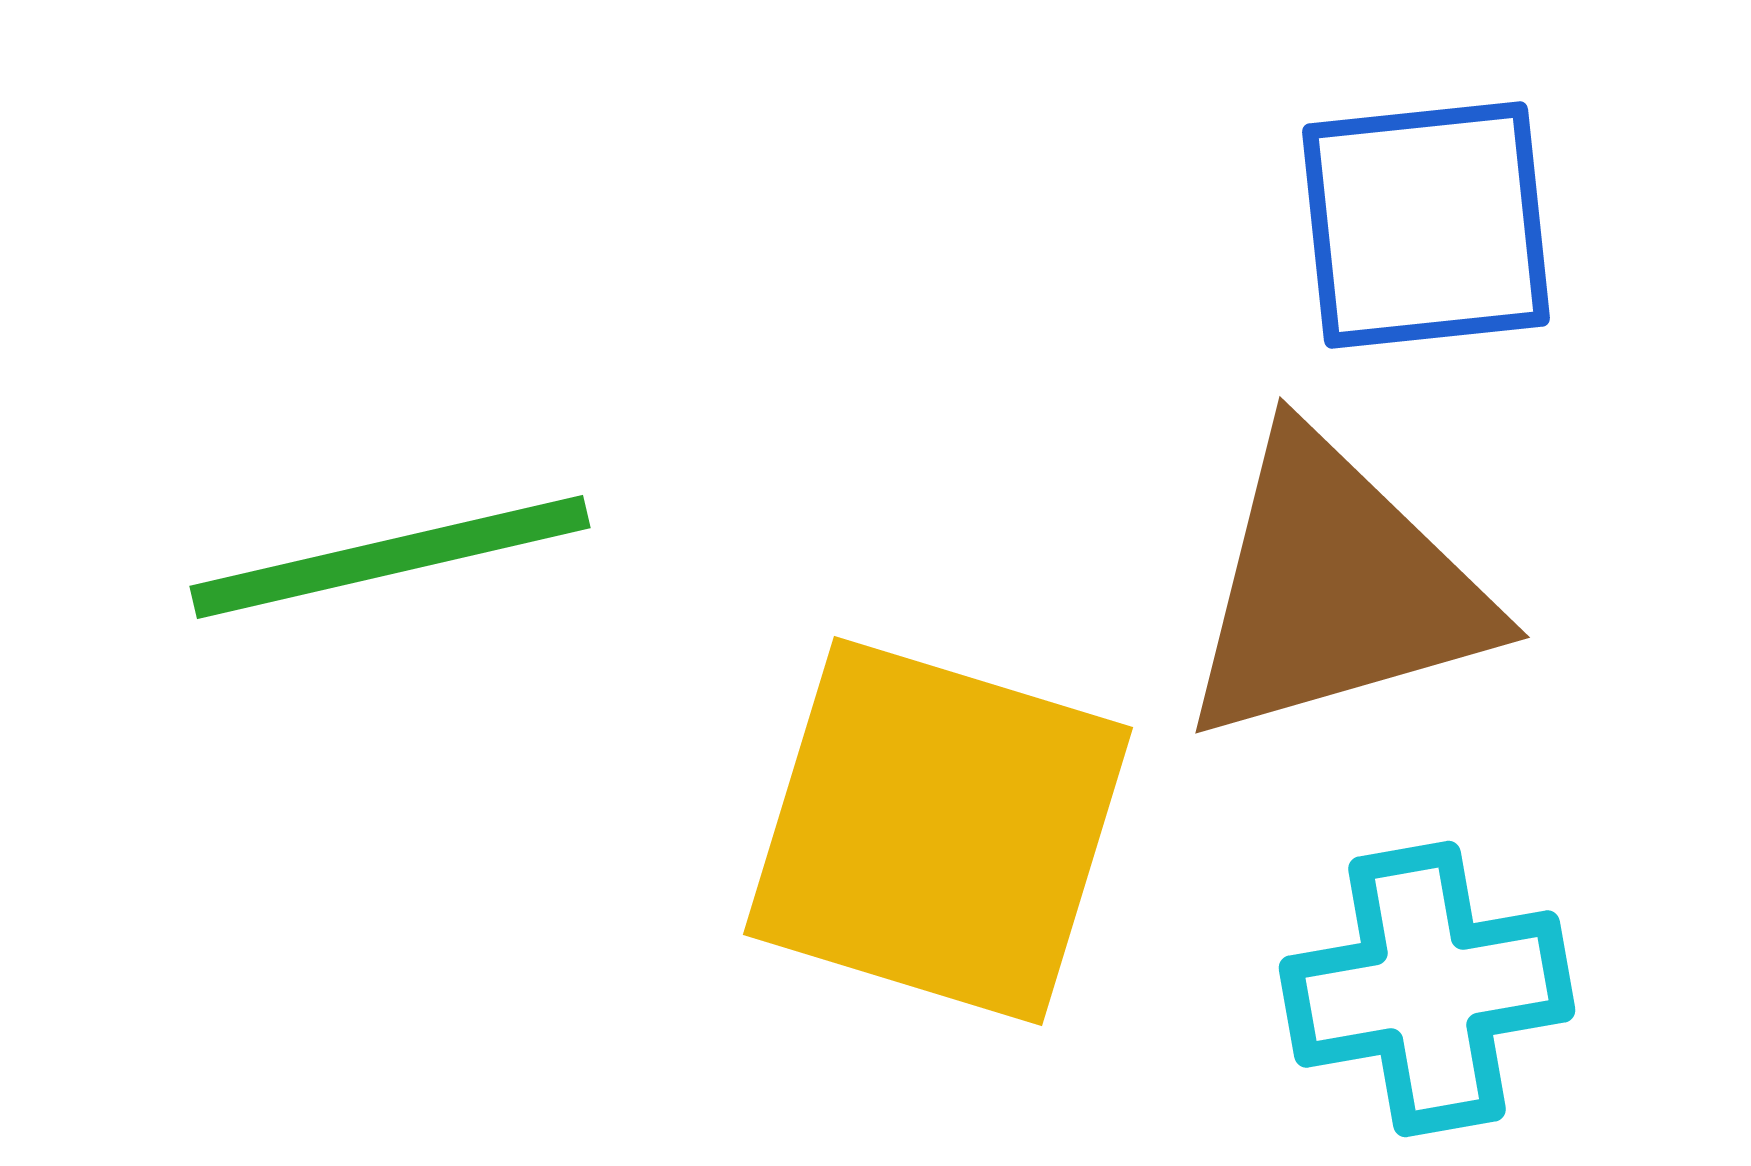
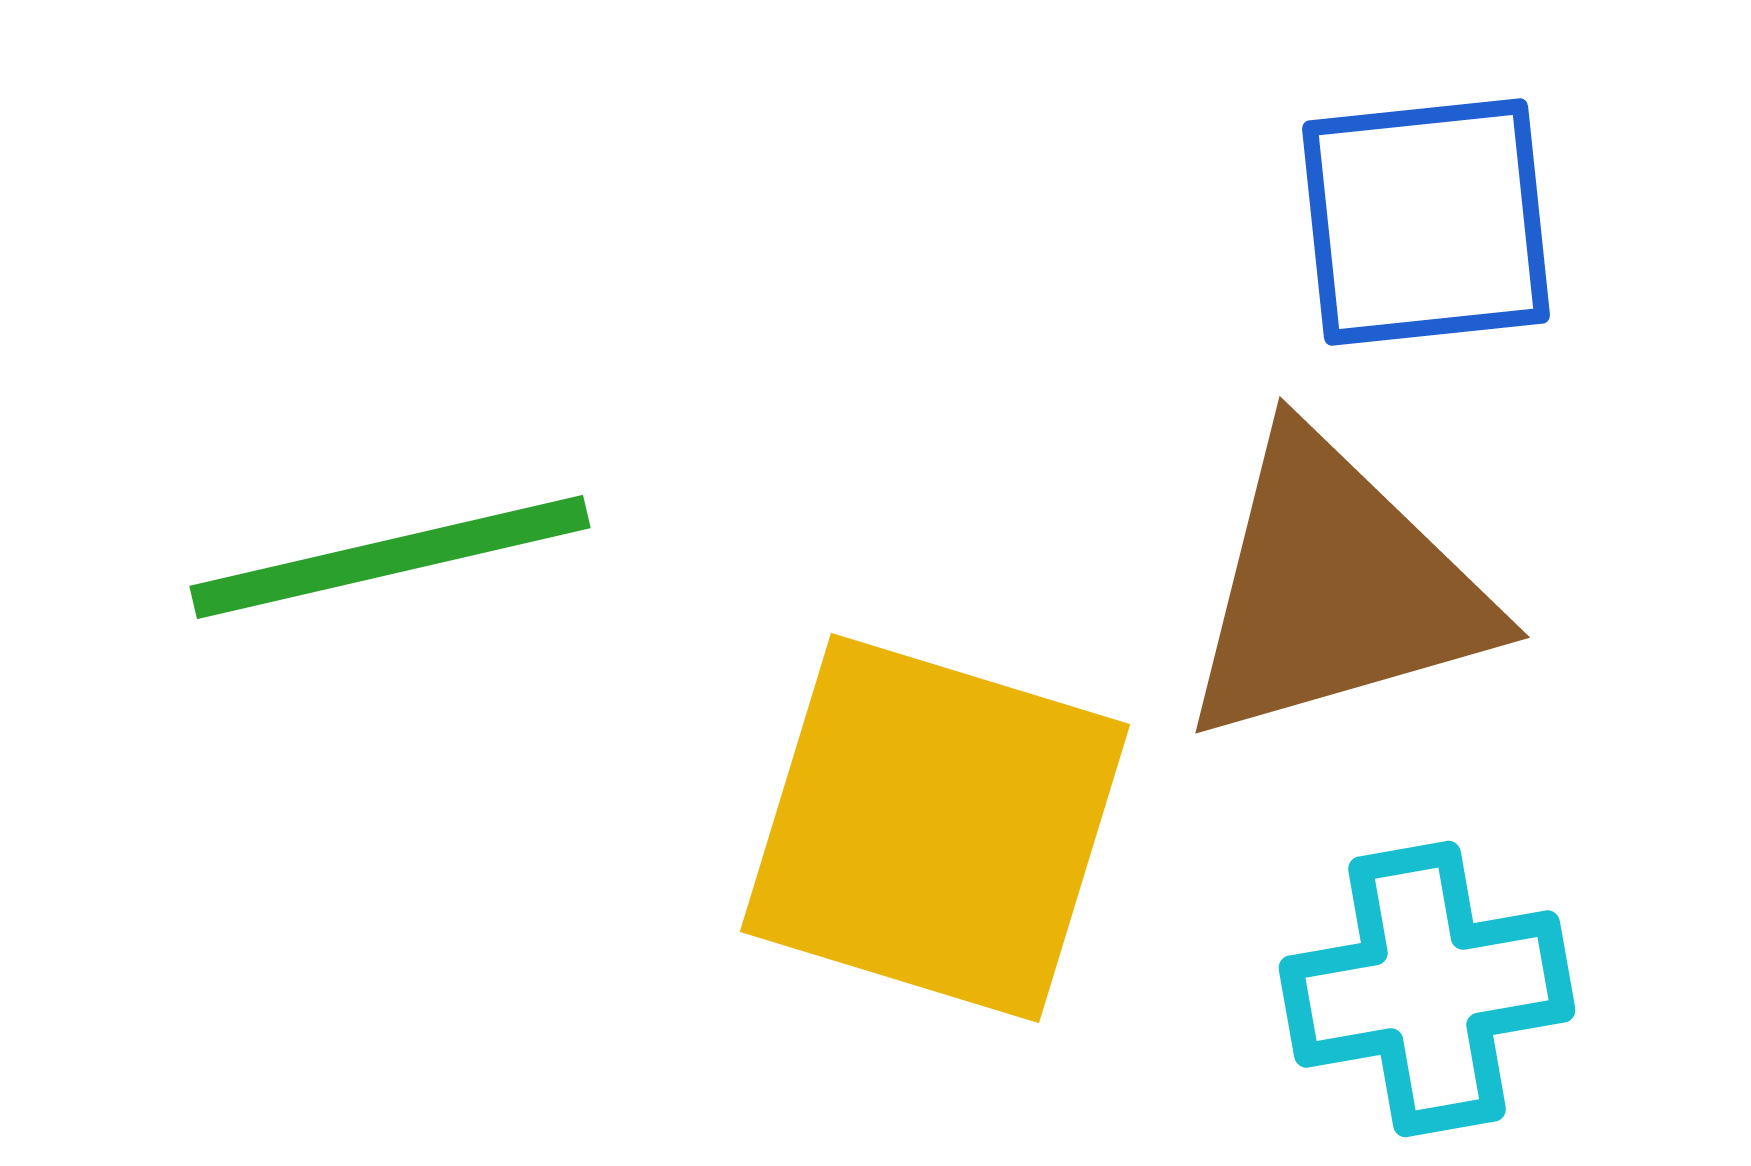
blue square: moved 3 px up
yellow square: moved 3 px left, 3 px up
